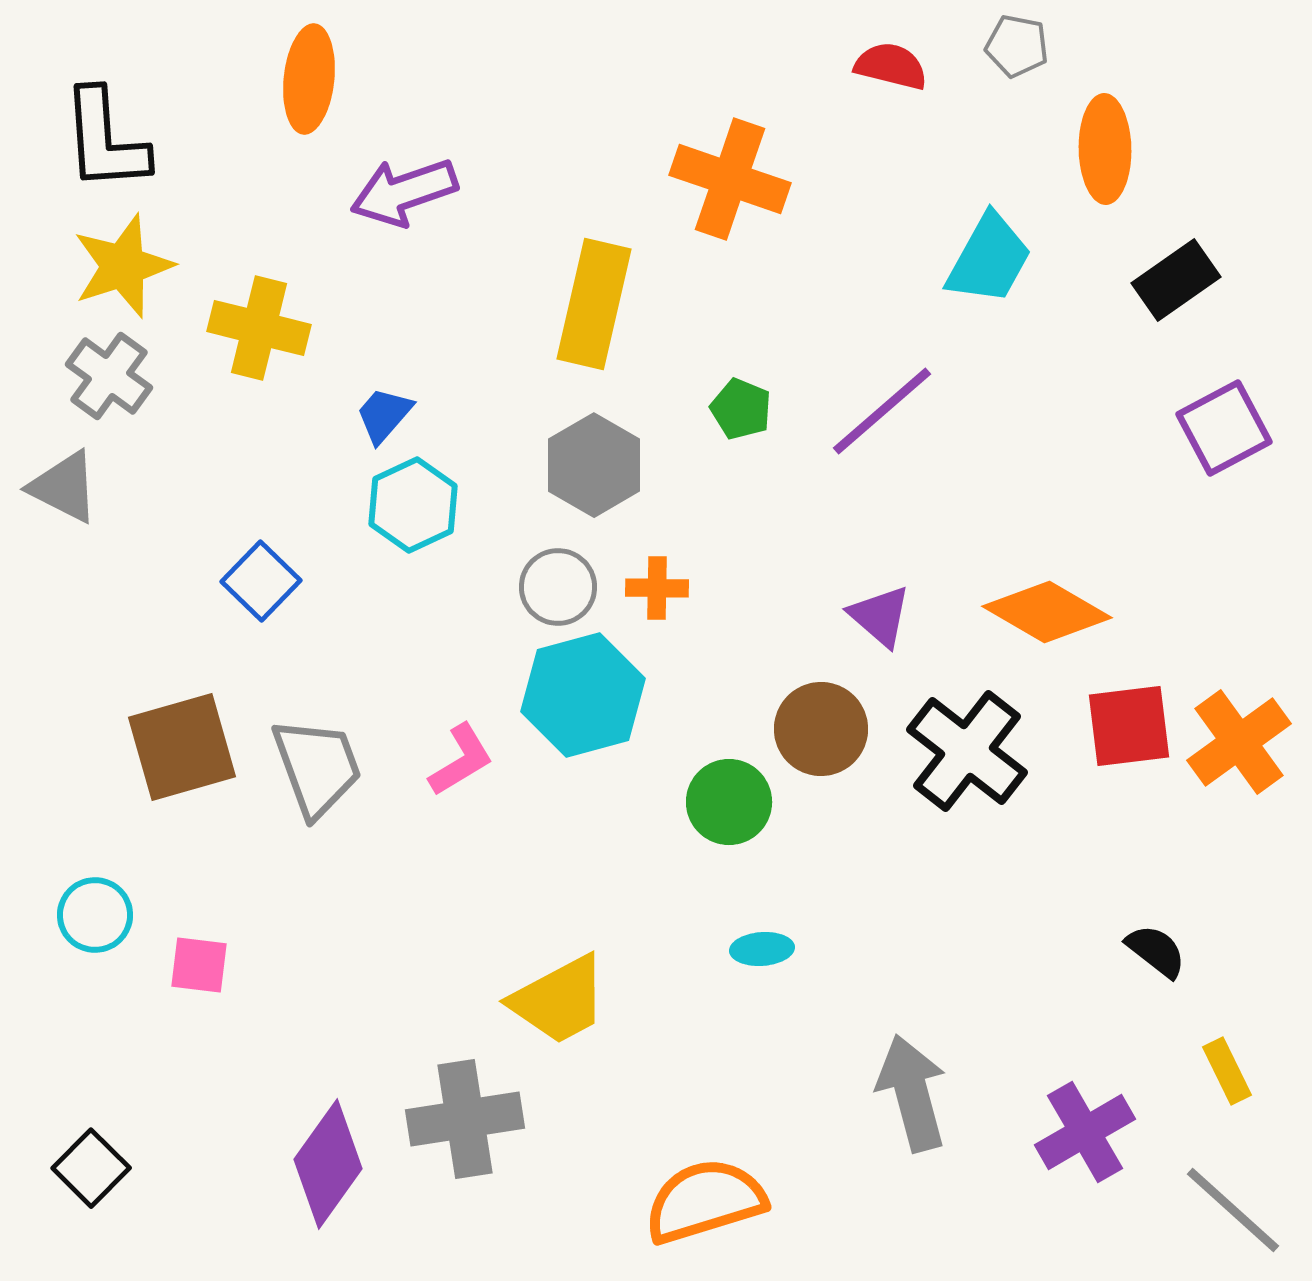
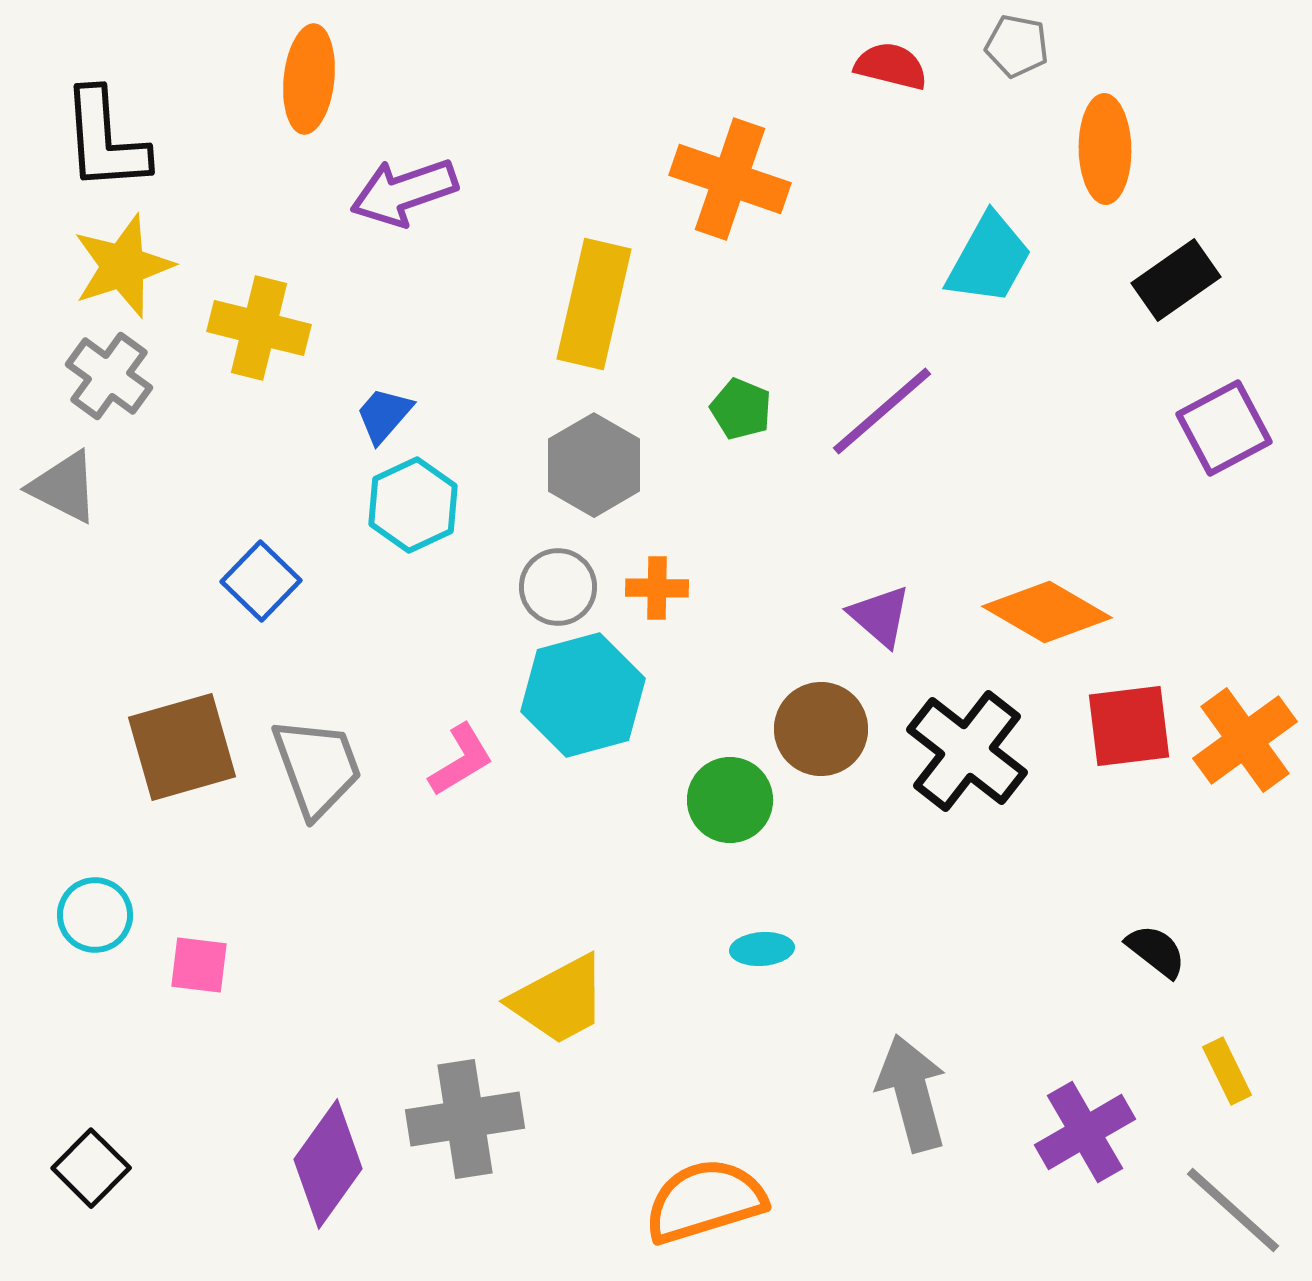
orange cross at (1239, 742): moved 6 px right, 2 px up
green circle at (729, 802): moved 1 px right, 2 px up
